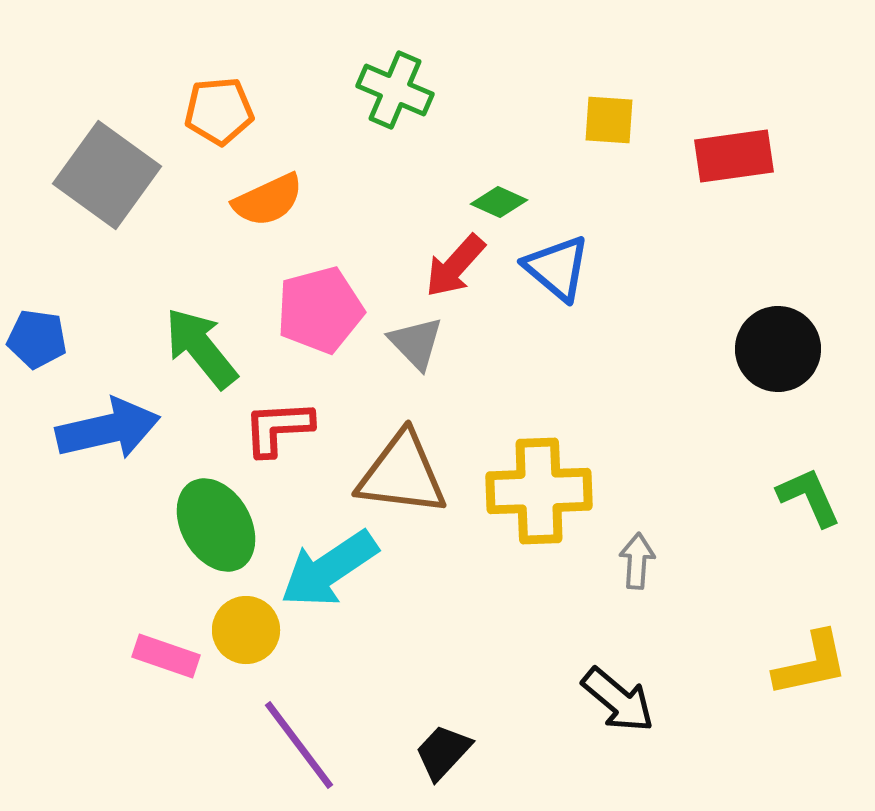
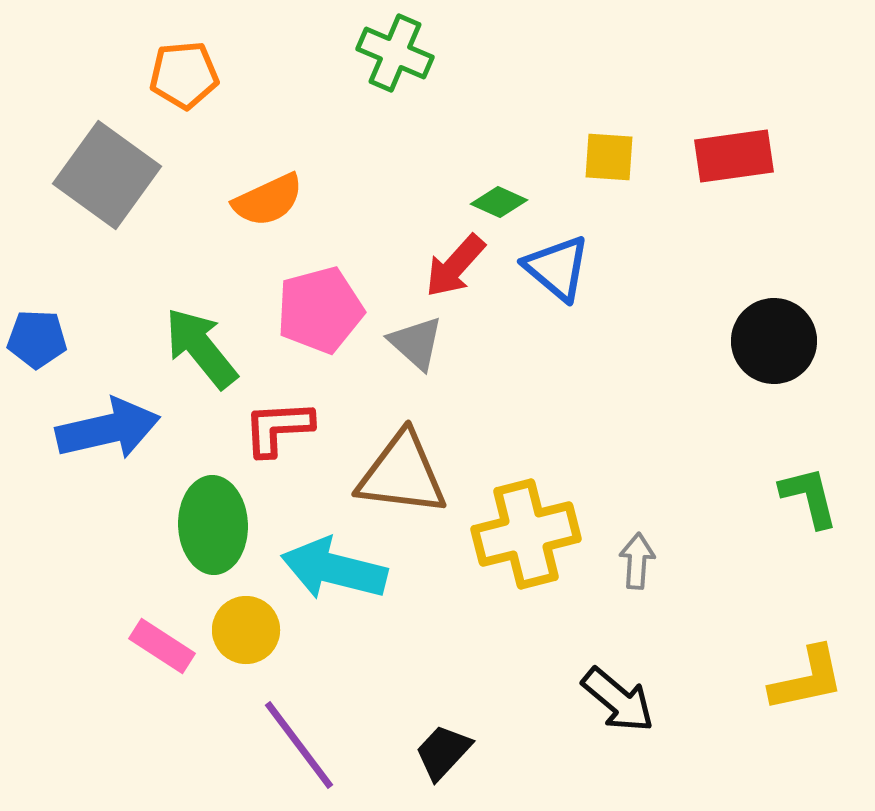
green cross: moved 37 px up
orange pentagon: moved 35 px left, 36 px up
yellow square: moved 37 px down
blue pentagon: rotated 6 degrees counterclockwise
gray triangle: rotated 4 degrees counterclockwise
black circle: moved 4 px left, 8 px up
yellow cross: moved 13 px left, 43 px down; rotated 12 degrees counterclockwise
green L-shape: rotated 10 degrees clockwise
green ellipse: moved 3 px left; rotated 28 degrees clockwise
cyan arrow: moved 5 px right; rotated 48 degrees clockwise
pink rectangle: moved 4 px left, 10 px up; rotated 14 degrees clockwise
yellow L-shape: moved 4 px left, 15 px down
